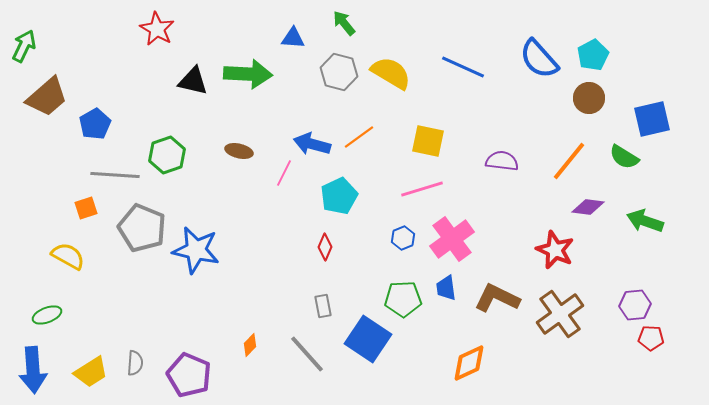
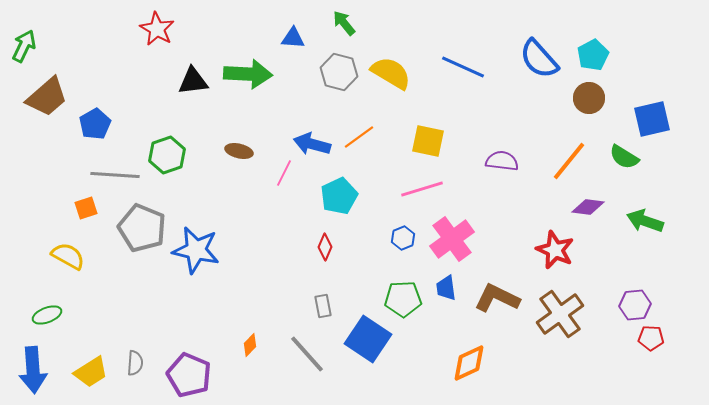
black triangle at (193, 81): rotated 20 degrees counterclockwise
